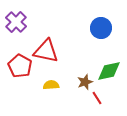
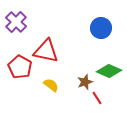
red pentagon: moved 1 px down
green diamond: rotated 35 degrees clockwise
yellow semicircle: rotated 42 degrees clockwise
